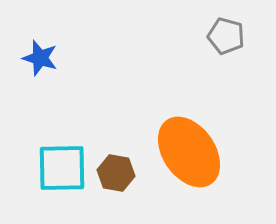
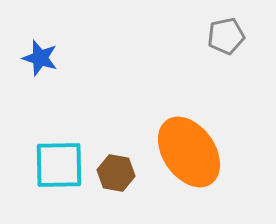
gray pentagon: rotated 27 degrees counterclockwise
cyan square: moved 3 px left, 3 px up
